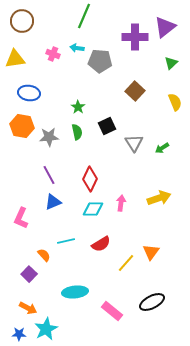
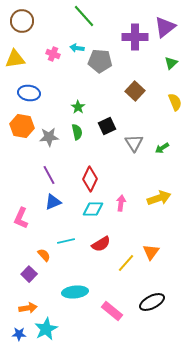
green line: rotated 65 degrees counterclockwise
orange arrow: rotated 36 degrees counterclockwise
